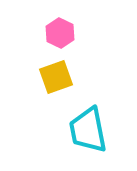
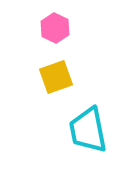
pink hexagon: moved 5 px left, 5 px up
